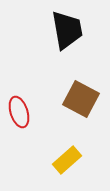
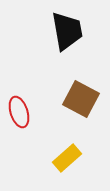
black trapezoid: moved 1 px down
yellow rectangle: moved 2 px up
